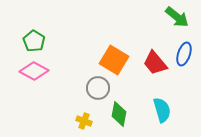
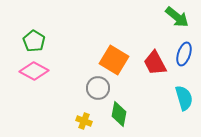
red trapezoid: rotated 12 degrees clockwise
cyan semicircle: moved 22 px right, 12 px up
